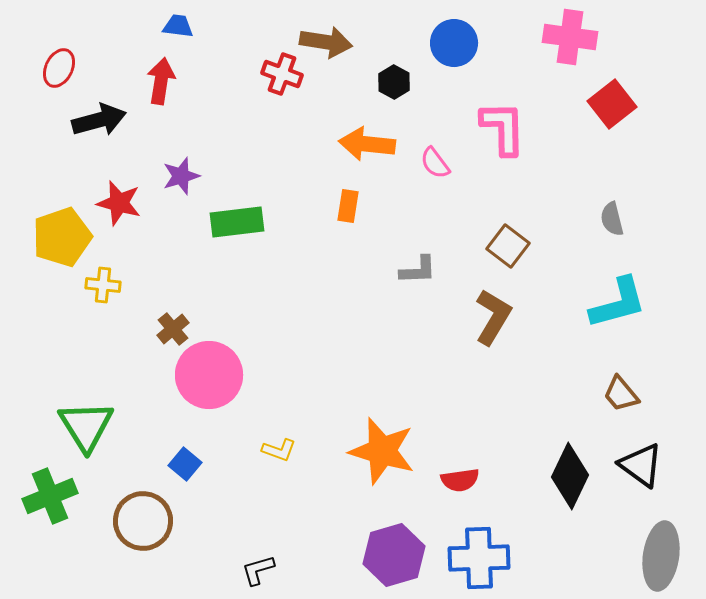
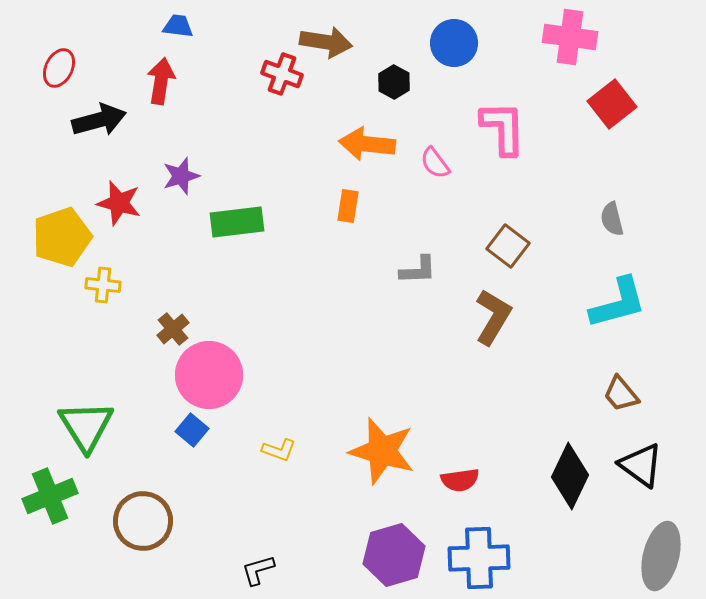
blue square: moved 7 px right, 34 px up
gray ellipse: rotated 6 degrees clockwise
